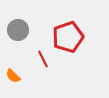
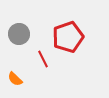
gray circle: moved 1 px right, 4 px down
orange semicircle: moved 2 px right, 3 px down
